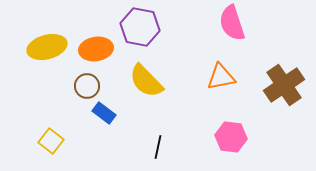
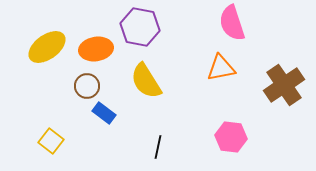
yellow ellipse: rotated 21 degrees counterclockwise
orange triangle: moved 9 px up
yellow semicircle: rotated 12 degrees clockwise
